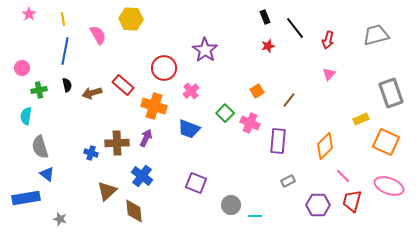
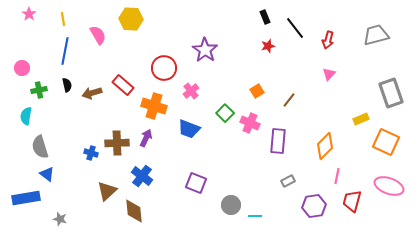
pink line at (343, 176): moved 6 px left; rotated 56 degrees clockwise
purple hexagon at (318, 205): moved 4 px left, 1 px down; rotated 10 degrees counterclockwise
